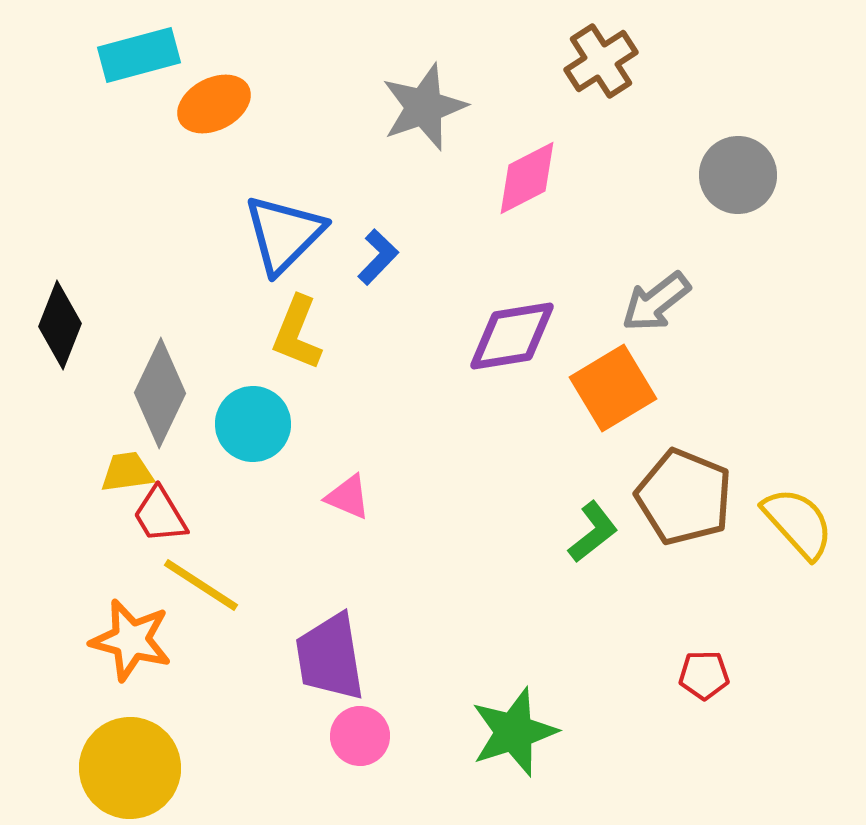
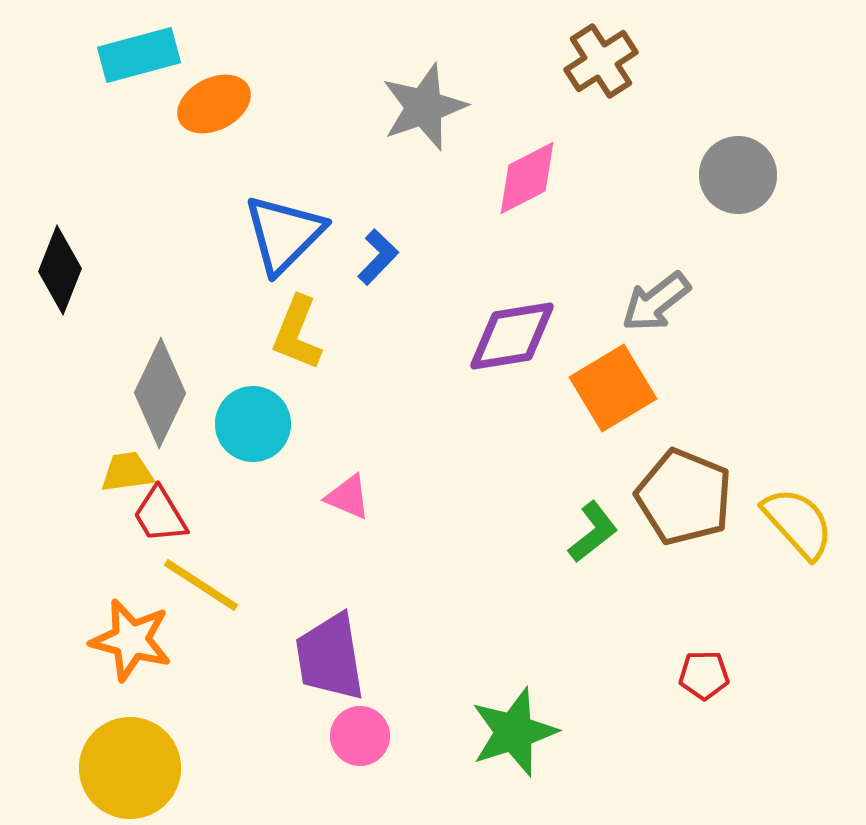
black diamond: moved 55 px up
